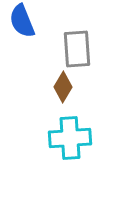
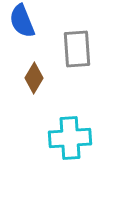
brown diamond: moved 29 px left, 9 px up
